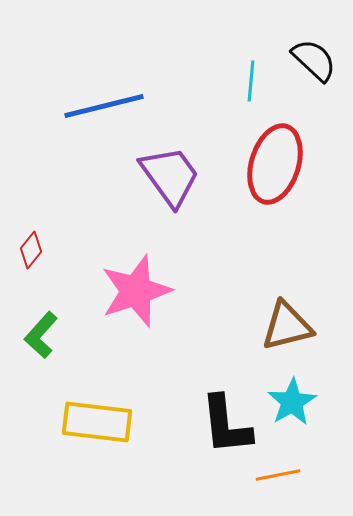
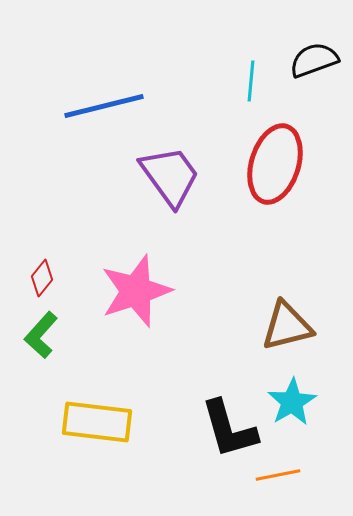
black semicircle: rotated 63 degrees counterclockwise
red diamond: moved 11 px right, 28 px down
black L-shape: moved 3 px right, 4 px down; rotated 10 degrees counterclockwise
